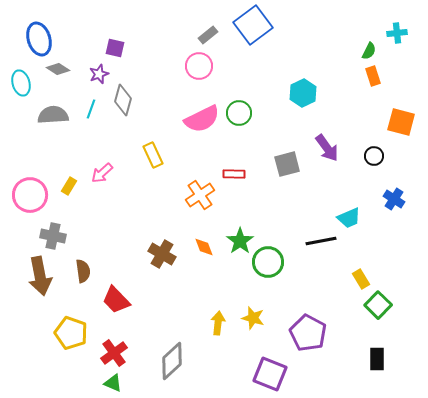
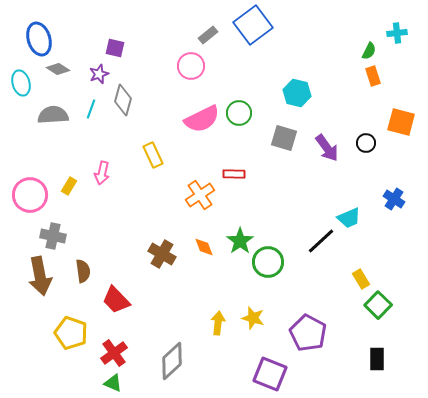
pink circle at (199, 66): moved 8 px left
cyan hexagon at (303, 93): moved 6 px left; rotated 20 degrees counterclockwise
black circle at (374, 156): moved 8 px left, 13 px up
gray square at (287, 164): moved 3 px left, 26 px up; rotated 32 degrees clockwise
pink arrow at (102, 173): rotated 35 degrees counterclockwise
black line at (321, 241): rotated 32 degrees counterclockwise
